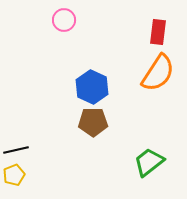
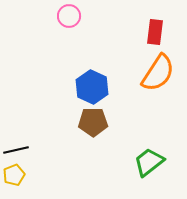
pink circle: moved 5 px right, 4 px up
red rectangle: moved 3 px left
